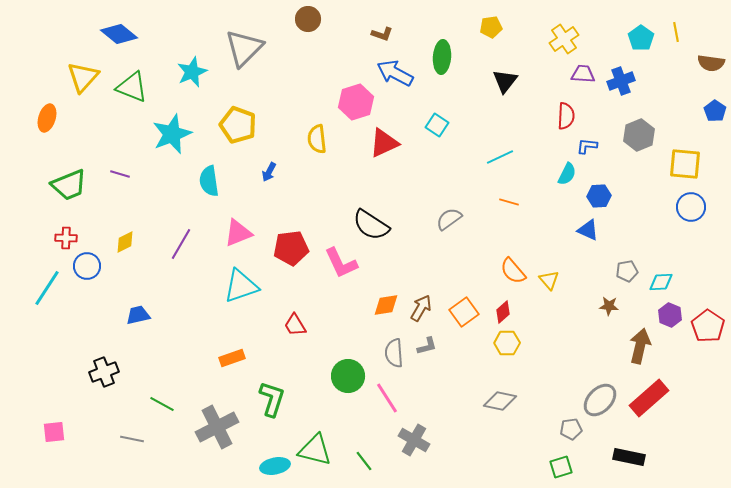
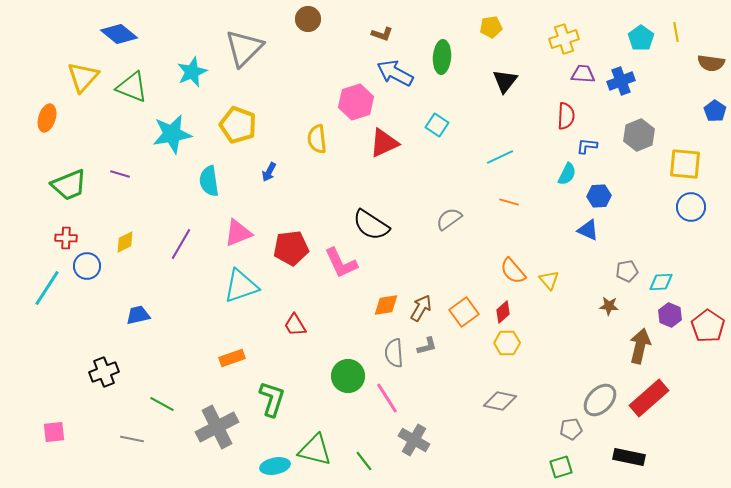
yellow cross at (564, 39): rotated 16 degrees clockwise
cyan star at (172, 134): rotated 12 degrees clockwise
